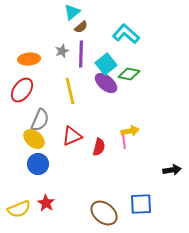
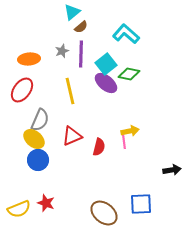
blue circle: moved 4 px up
red star: rotated 12 degrees counterclockwise
